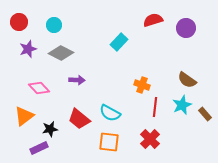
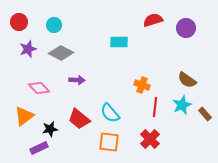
cyan rectangle: rotated 48 degrees clockwise
cyan semicircle: rotated 20 degrees clockwise
